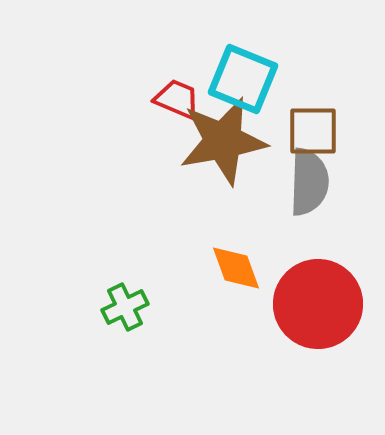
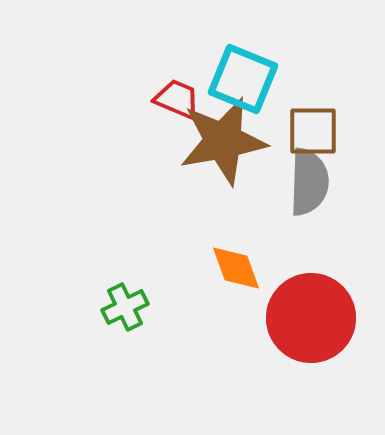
red circle: moved 7 px left, 14 px down
